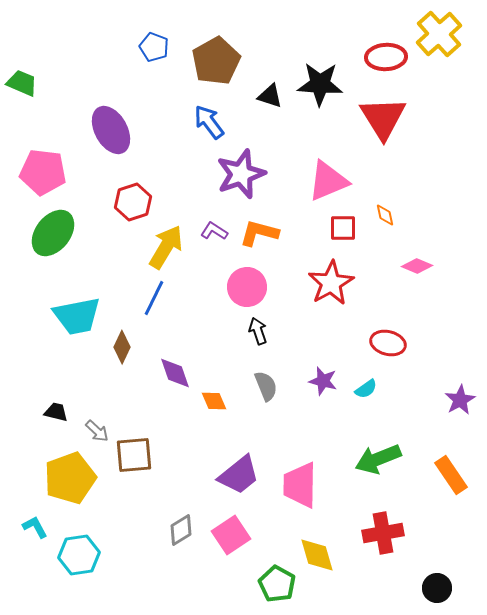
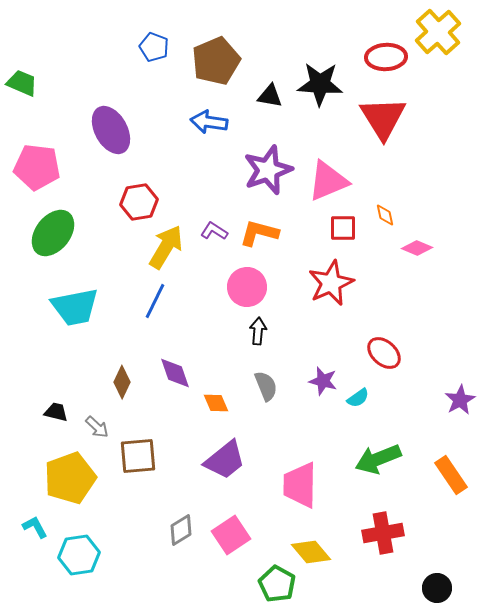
yellow cross at (439, 34): moved 1 px left, 2 px up
brown pentagon at (216, 61): rotated 6 degrees clockwise
black triangle at (270, 96): rotated 8 degrees counterclockwise
blue arrow at (209, 122): rotated 45 degrees counterclockwise
pink pentagon at (43, 172): moved 6 px left, 5 px up
purple star at (241, 174): moved 27 px right, 4 px up
red hexagon at (133, 202): moved 6 px right; rotated 9 degrees clockwise
pink diamond at (417, 266): moved 18 px up
red star at (331, 283): rotated 6 degrees clockwise
blue line at (154, 298): moved 1 px right, 3 px down
cyan trapezoid at (77, 316): moved 2 px left, 9 px up
black arrow at (258, 331): rotated 24 degrees clockwise
red ellipse at (388, 343): moved 4 px left, 10 px down; rotated 28 degrees clockwise
brown diamond at (122, 347): moved 35 px down
cyan semicircle at (366, 389): moved 8 px left, 9 px down
orange diamond at (214, 401): moved 2 px right, 2 px down
gray arrow at (97, 431): moved 4 px up
brown square at (134, 455): moved 4 px right, 1 px down
purple trapezoid at (239, 475): moved 14 px left, 15 px up
yellow diamond at (317, 555): moved 6 px left, 3 px up; rotated 24 degrees counterclockwise
